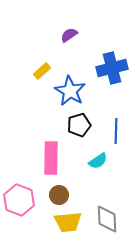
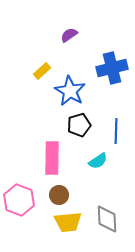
pink rectangle: moved 1 px right
